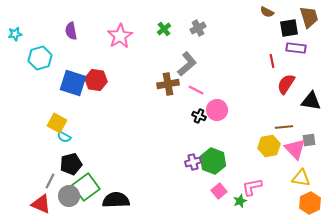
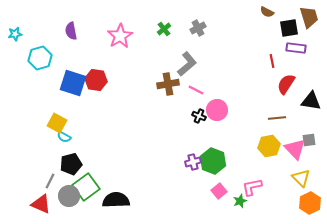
brown line: moved 7 px left, 9 px up
yellow triangle: rotated 36 degrees clockwise
